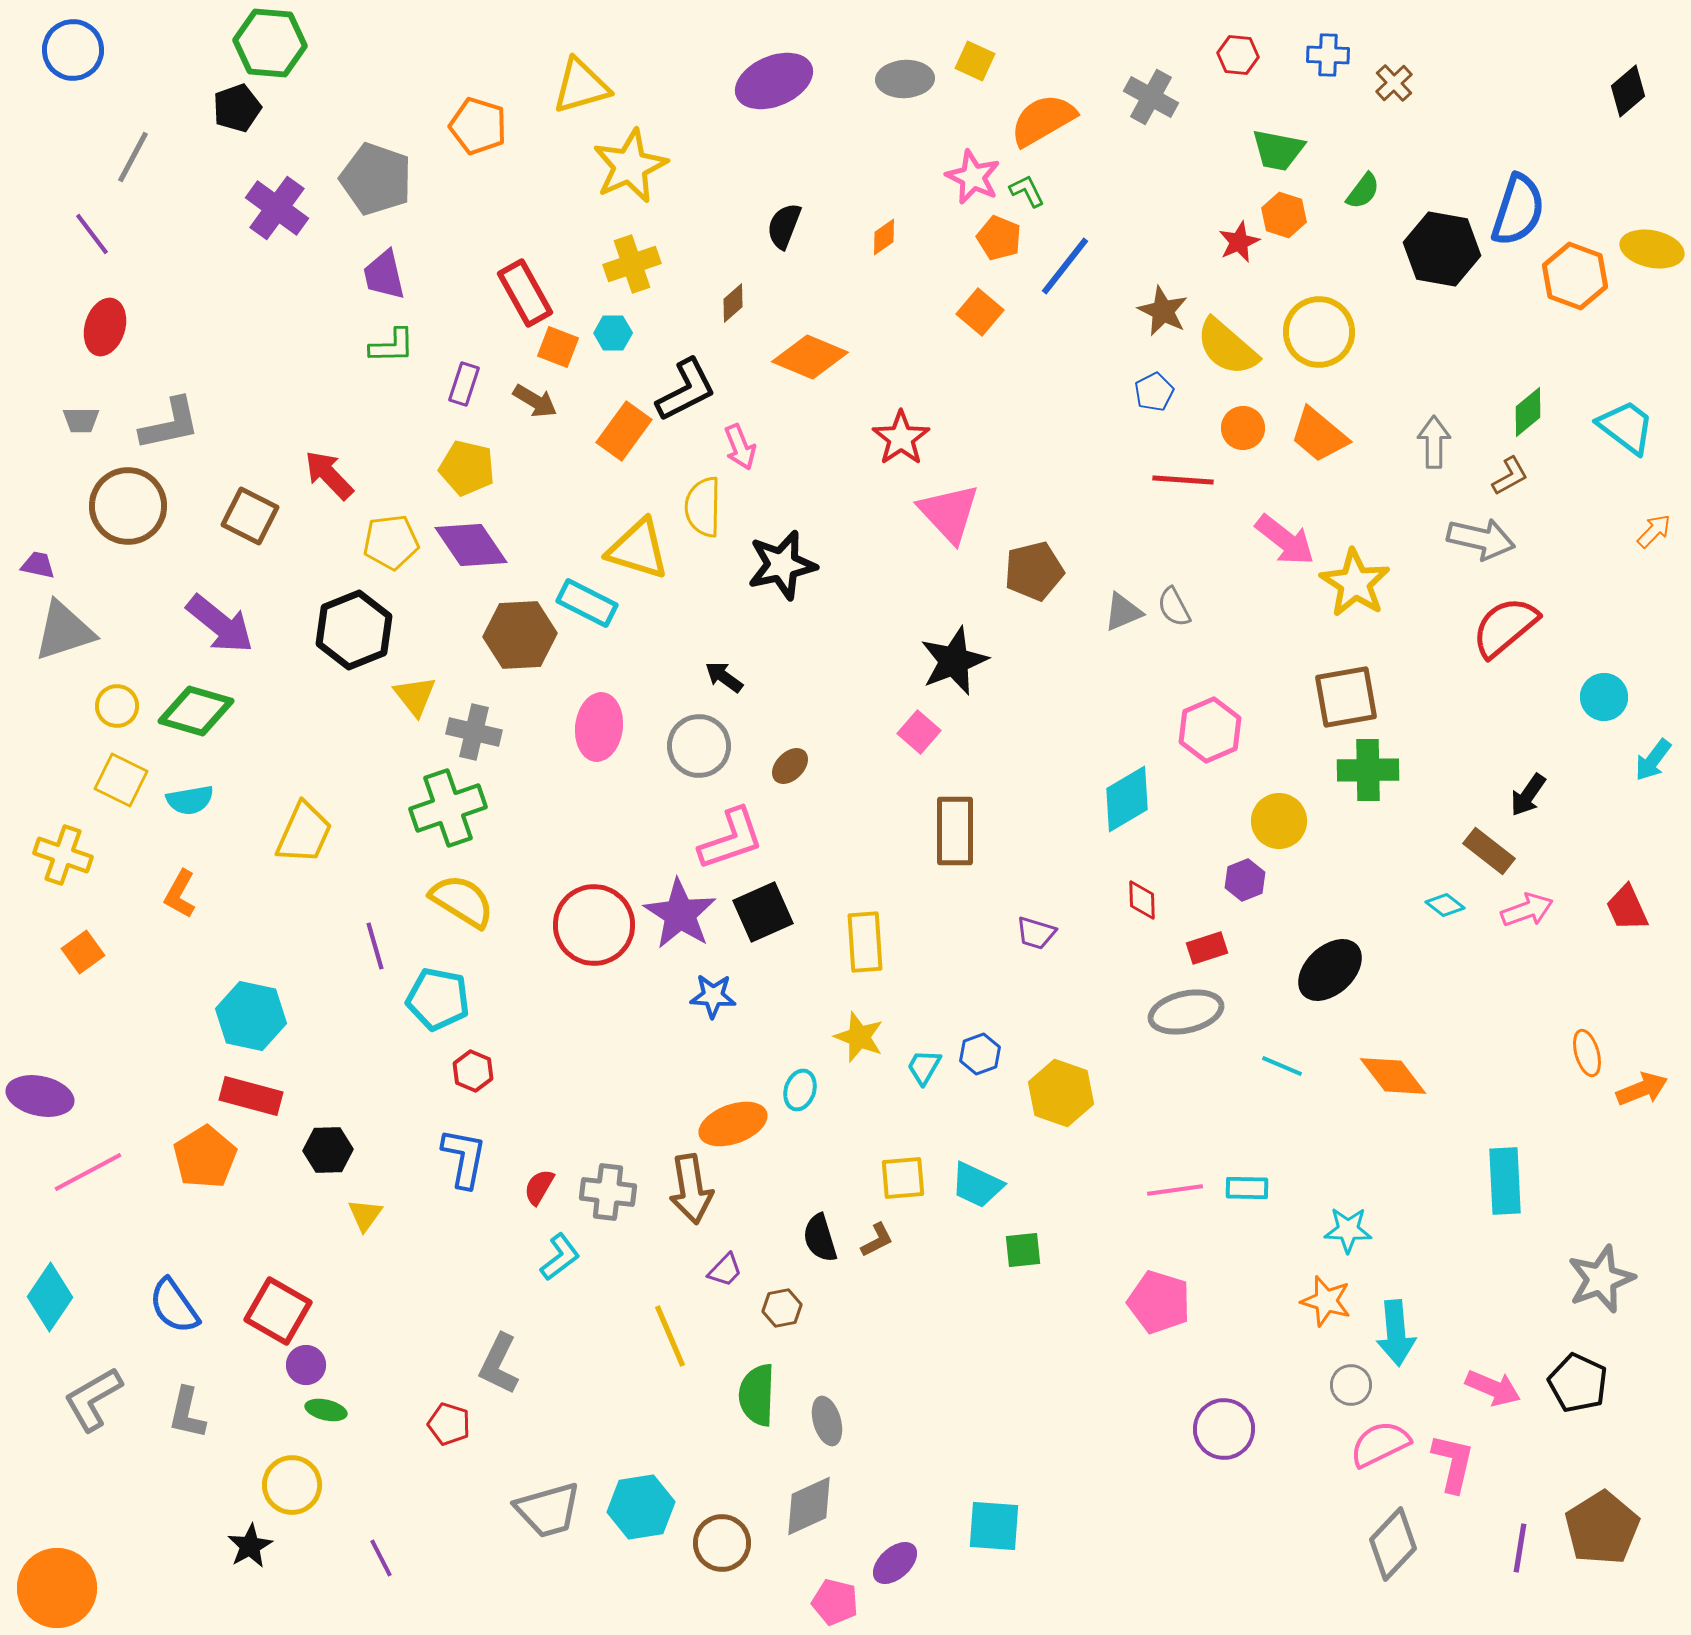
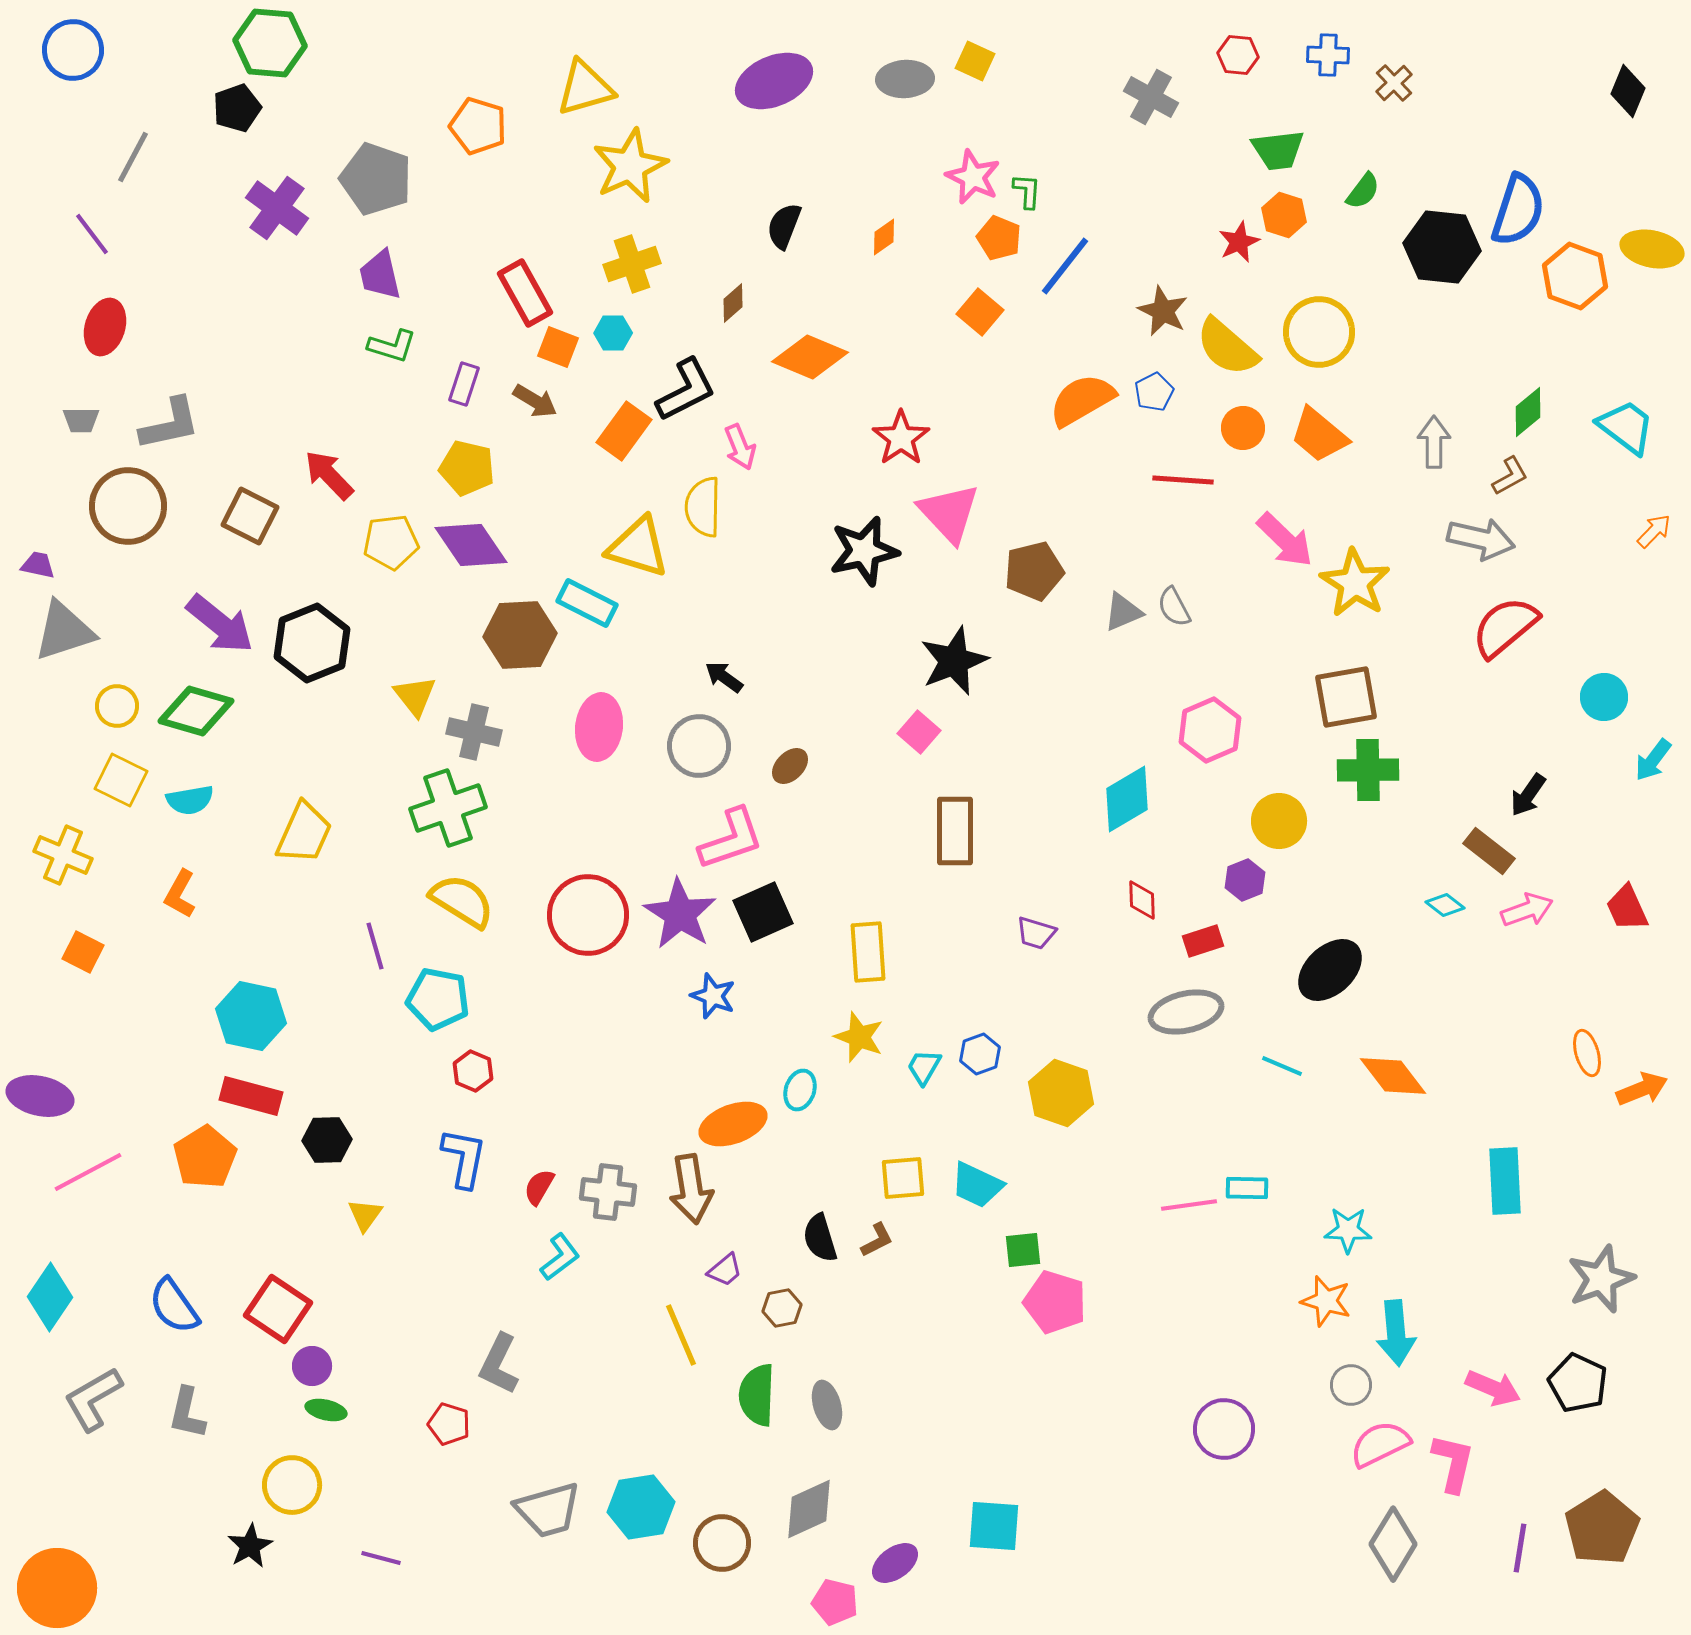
yellow triangle at (581, 86): moved 4 px right, 2 px down
black diamond at (1628, 91): rotated 27 degrees counterclockwise
orange semicircle at (1043, 120): moved 39 px right, 280 px down
green trapezoid at (1278, 150): rotated 18 degrees counterclockwise
green L-shape at (1027, 191): rotated 30 degrees clockwise
black hexagon at (1442, 249): moved 2 px up; rotated 4 degrees counterclockwise
purple trapezoid at (384, 275): moved 4 px left
green L-shape at (392, 346): rotated 18 degrees clockwise
pink arrow at (1285, 540): rotated 6 degrees clockwise
yellow triangle at (638, 549): moved 2 px up
black star at (782, 565): moved 82 px right, 14 px up
black hexagon at (354, 630): moved 42 px left, 13 px down
yellow cross at (63, 855): rotated 4 degrees clockwise
red circle at (594, 925): moved 6 px left, 10 px up
yellow rectangle at (865, 942): moved 3 px right, 10 px down
red rectangle at (1207, 948): moved 4 px left, 7 px up
orange square at (83, 952): rotated 27 degrees counterclockwise
blue star at (713, 996): rotated 18 degrees clockwise
black hexagon at (328, 1150): moved 1 px left, 10 px up
pink line at (1175, 1190): moved 14 px right, 15 px down
purple trapezoid at (725, 1270): rotated 6 degrees clockwise
pink pentagon at (1159, 1302): moved 104 px left
red square at (278, 1311): moved 2 px up; rotated 4 degrees clockwise
yellow line at (670, 1336): moved 11 px right, 1 px up
purple circle at (306, 1365): moved 6 px right, 1 px down
gray ellipse at (827, 1421): moved 16 px up
gray diamond at (809, 1506): moved 3 px down
gray diamond at (1393, 1544): rotated 12 degrees counterclockwise
purple line at (381, 1558): rotated 48 degrees counterclockwise
purple ellipse at (895, 1563): rotated 6 degrees clockwise
